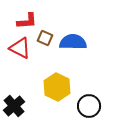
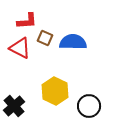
yellow hexagon: moved 2 px left, 4 px down
